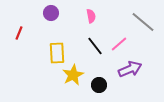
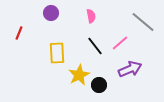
pink line: moved 1 px right, 1 px up
yellow star: moved 6 px right
